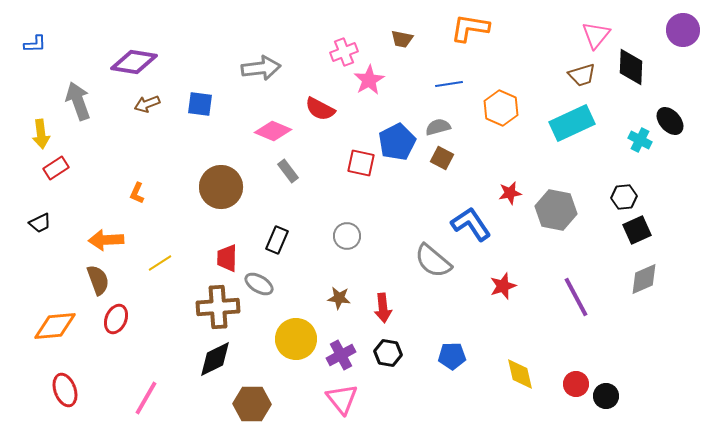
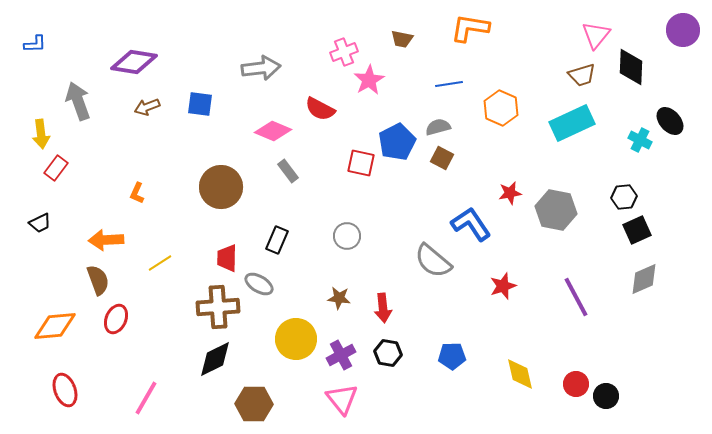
brown arrow at (147, 104): moved 3 px down
red rectangle at (56, 168): rotated 20 degrees counterclockwise
brown hexagon at (252, 404): moved 2 px right
